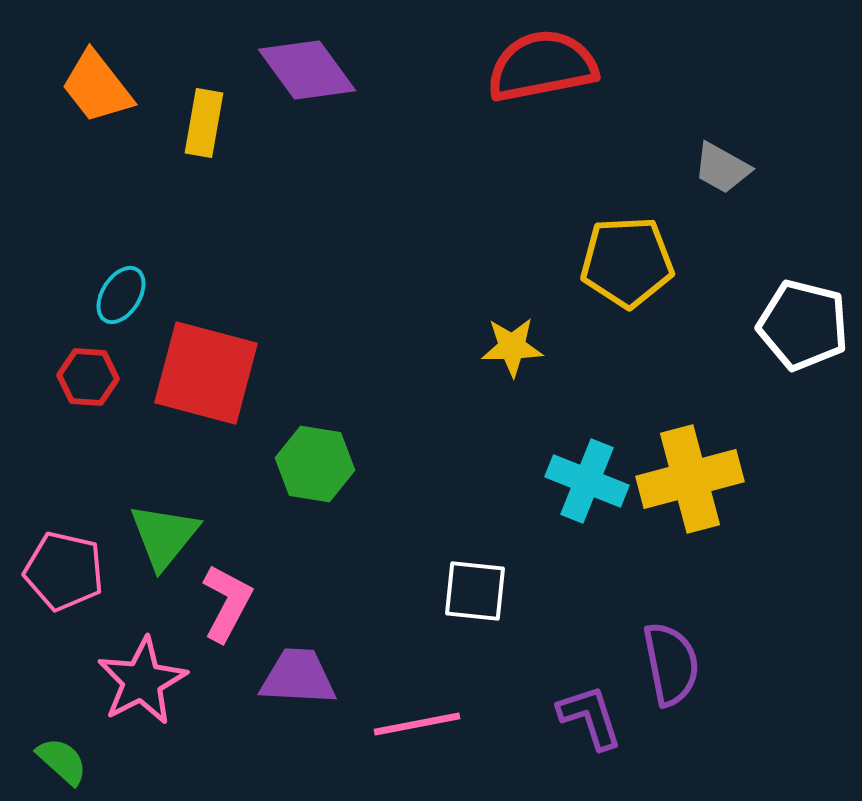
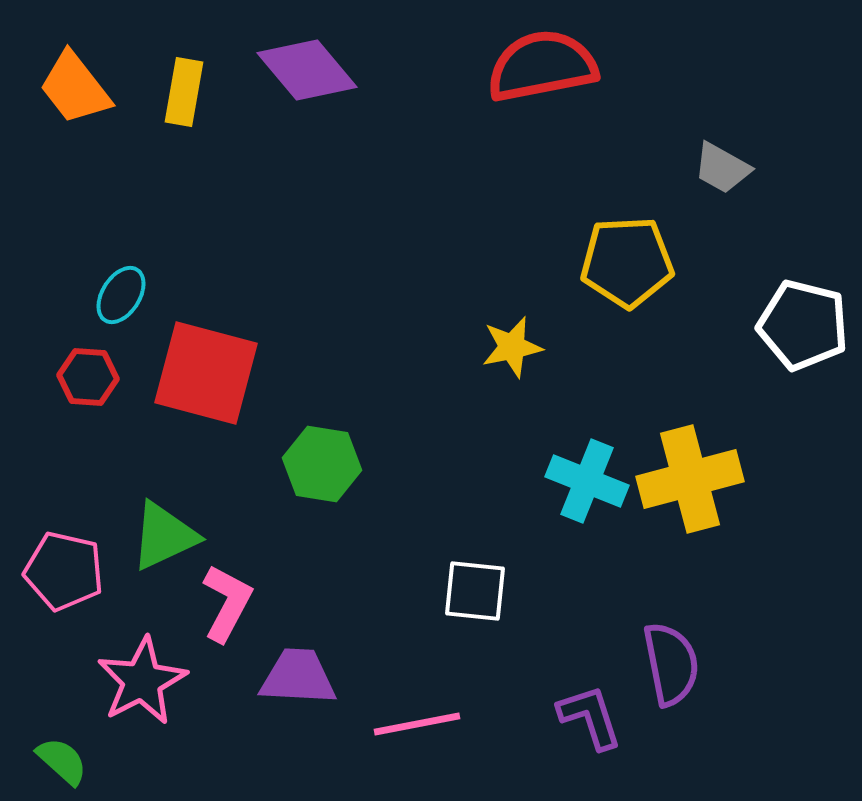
purple diamond: rotated 4 degrees counterclockwise
orange trapezoid: moved 22 px left, 1 px down
yellow rectangle: moved 20 px left, 31 px up
yellow star: rotated 10 degrees counterclockwise
green hexagon: moved 7 px right
green triangle: rotated 26 degrees clockwise
